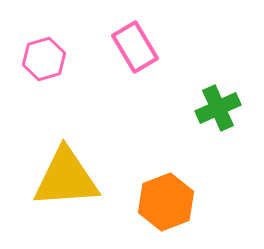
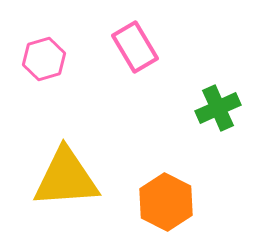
orange hexagon: rotated 12 degrees counterclockwise
